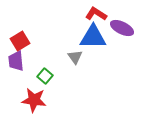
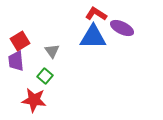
gray triangle: moved 23 px left, 6 px up
